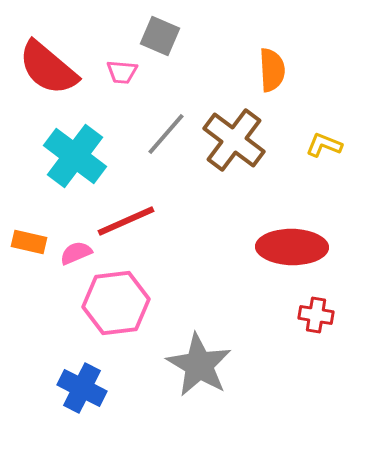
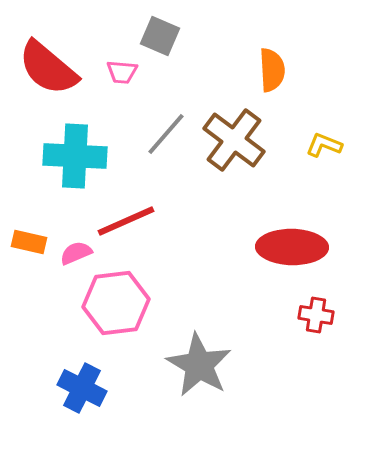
cyan cross: rotated 34 degrees counterclockwise
